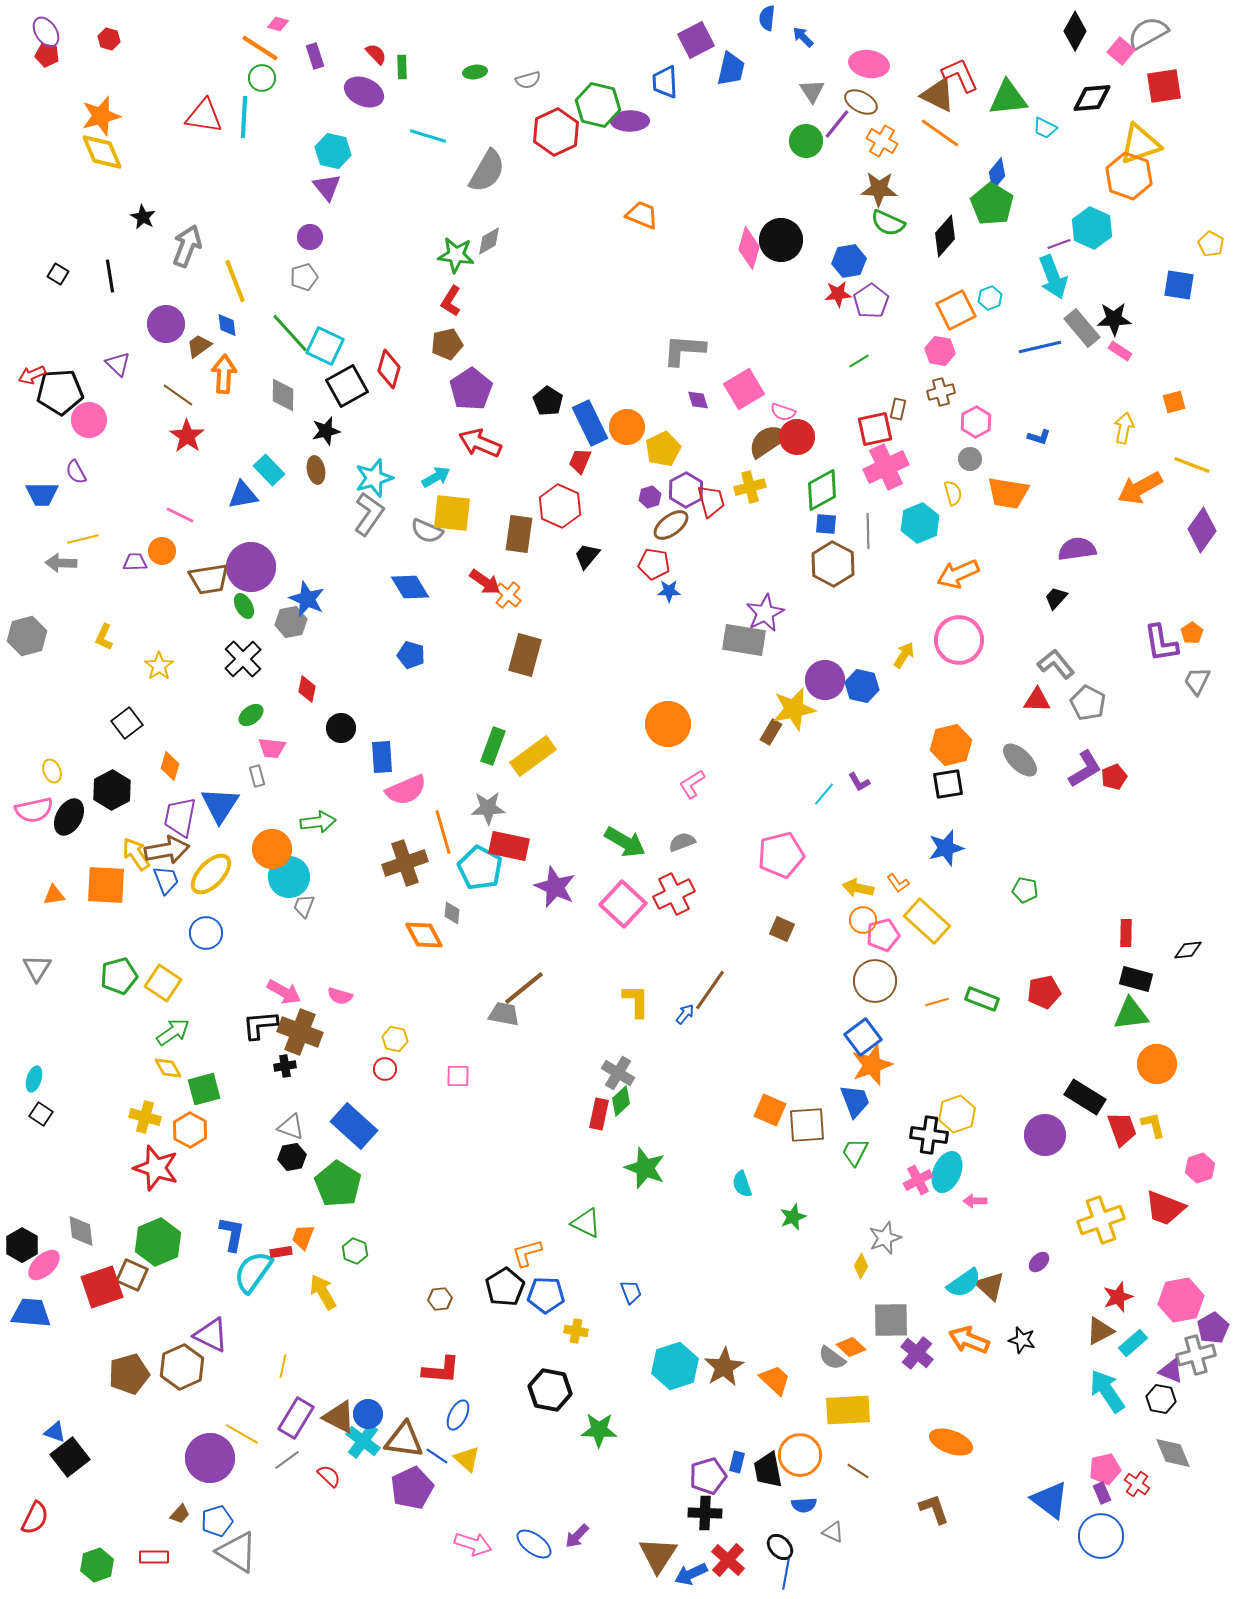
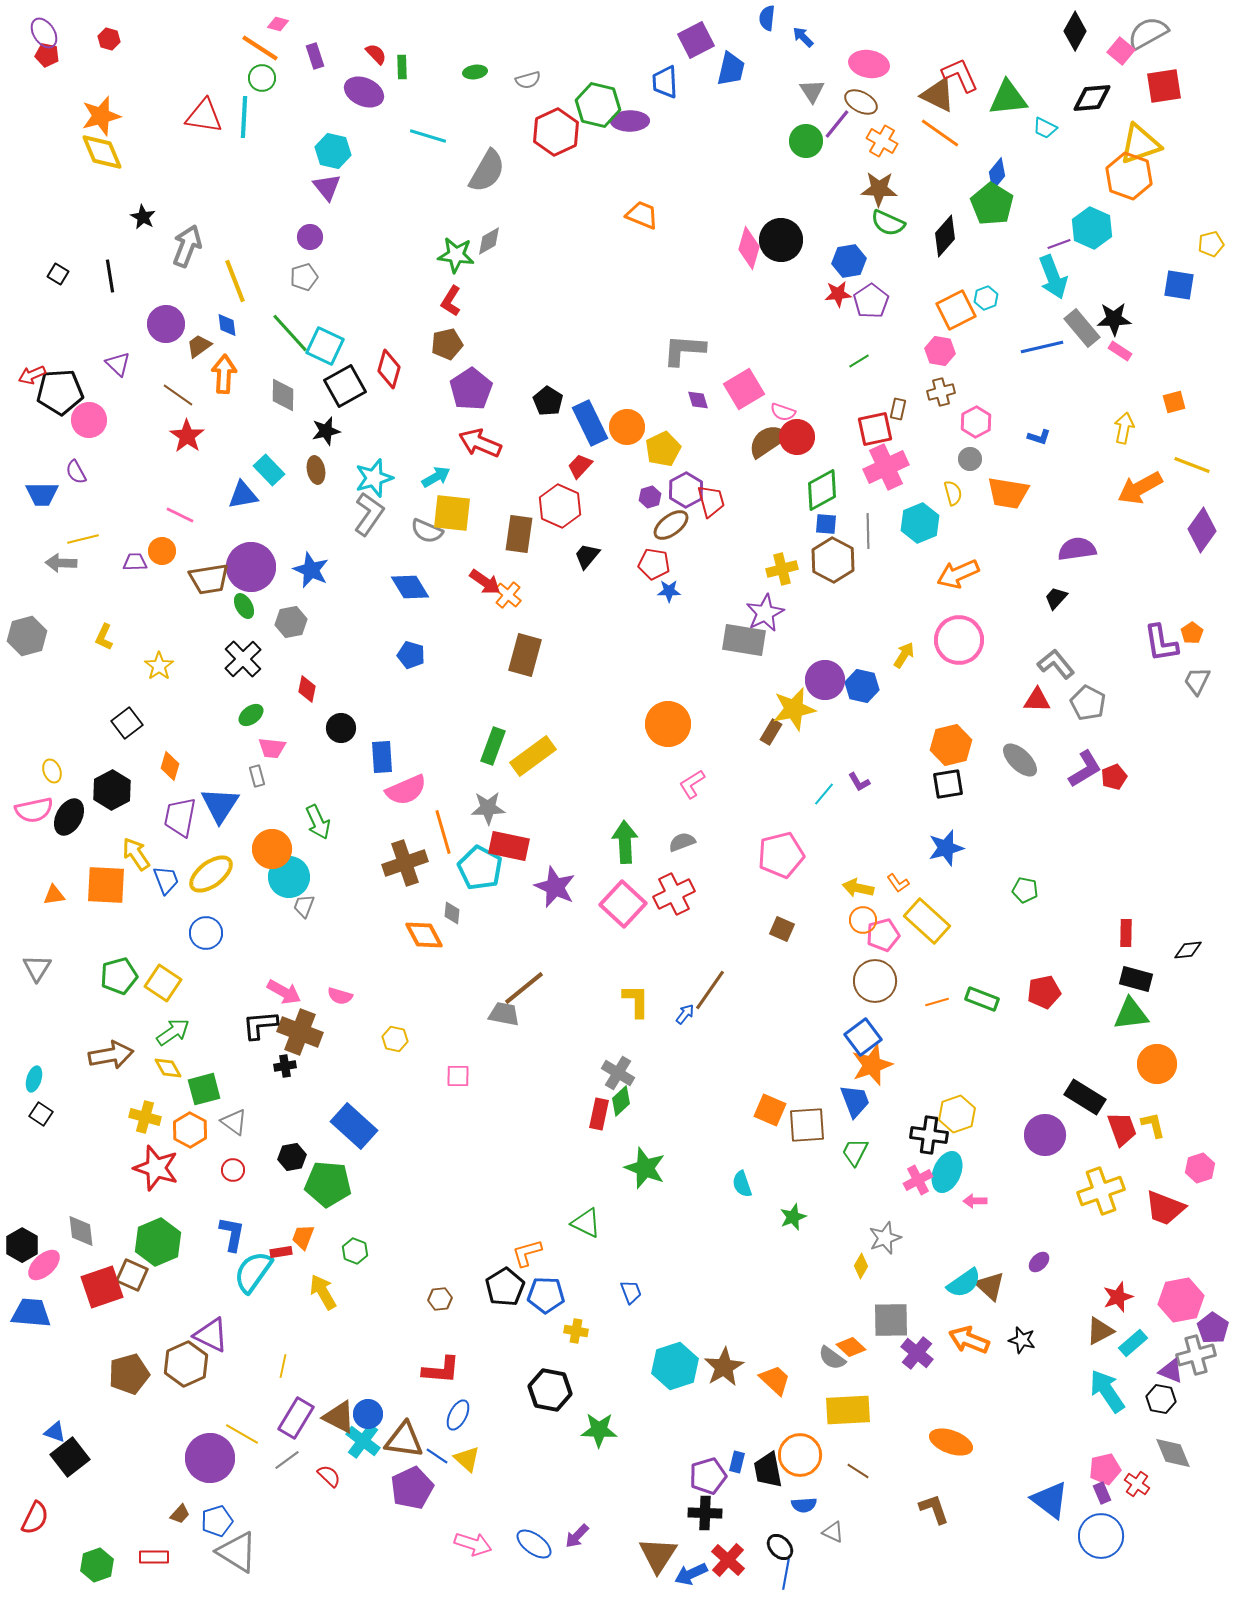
purple ellipse at (46, 32): moved 2 px left, 1 px down
yellow pentagon at (1211, 244): rotated 30 degrees clockwise
cyan hexagon at (990, 298): moved 4 px left
blue line at (1040, 347): moved 2 px right
black square at (347, 386): moved 2 px left
red trapezoid at (580, 461): moved 5 px down; rotated 20 degrees clockwise
yellow cross at (750, 487): moved 32 px right, 82 px down
brown hexagon at (833, 564): moved 4 px up
blue star at (307, 599): moved 4 px right, 29 px up
green arrow at (318, 822): rotated 72 degrees clockwise
green arrow at (625, 842): rotated 123 degrees counterclockwise
brown arrow at (167, 850): moved 56 px left, 205 px down
yellow ellipse at (211, 874): rotated 9 degrees clockwise
red circle at (385, 1069): moved 152 px left, 101 px down
gray triangle at (291, 1127): moved 57 px left, 5 px up; rotated 16 degrees clockwise
green pentagon at (338, 1184): moved 10 px left; rotated 27 degrees counterclockwise
yellow cross at (1101, 1220): moved 29 px up
purple pentagon at (1213, 1328): rotated 8 degrees counterclockwise
brown hexagon at (182, 1367): moved 4 px right, 3 px up
